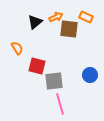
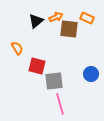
orange rectangle: moved 1 px right, 1 px down
black triangle: moved 1 px right, 1 px up
blue circle: moved 1 px right, 1 px up
